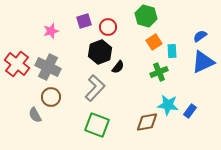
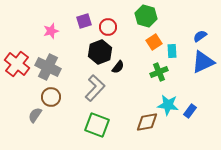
gray semicircle: rotated 63 degrees clockwise
